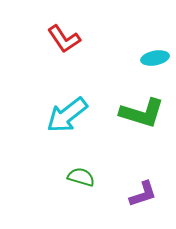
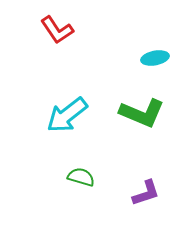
red L-shape: moved 7 px left, 9 px up
green L-shape: rotated 6 degrees clockwise
purple L-shape: moved 3 px right, 1 px up
